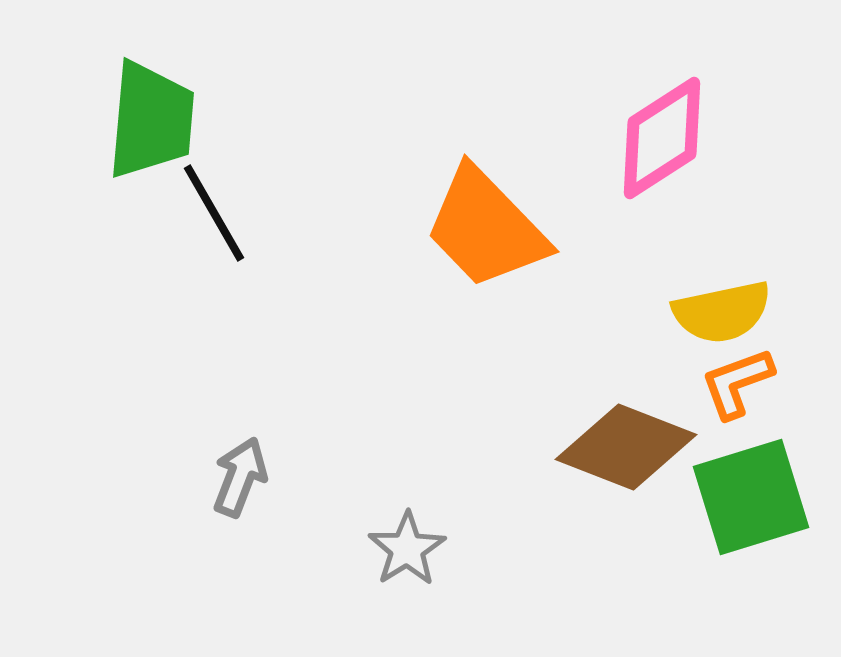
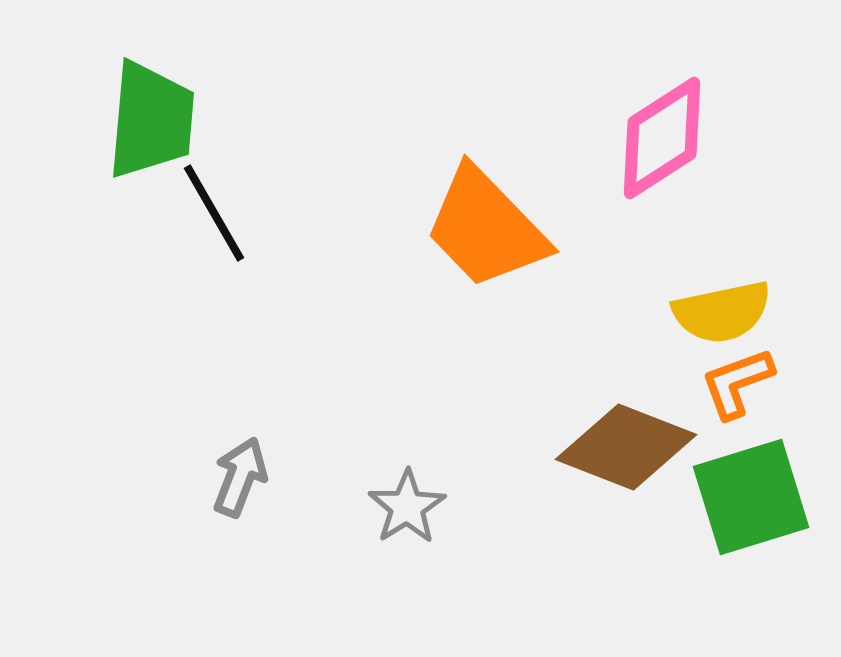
gray star: moved 42 px up
